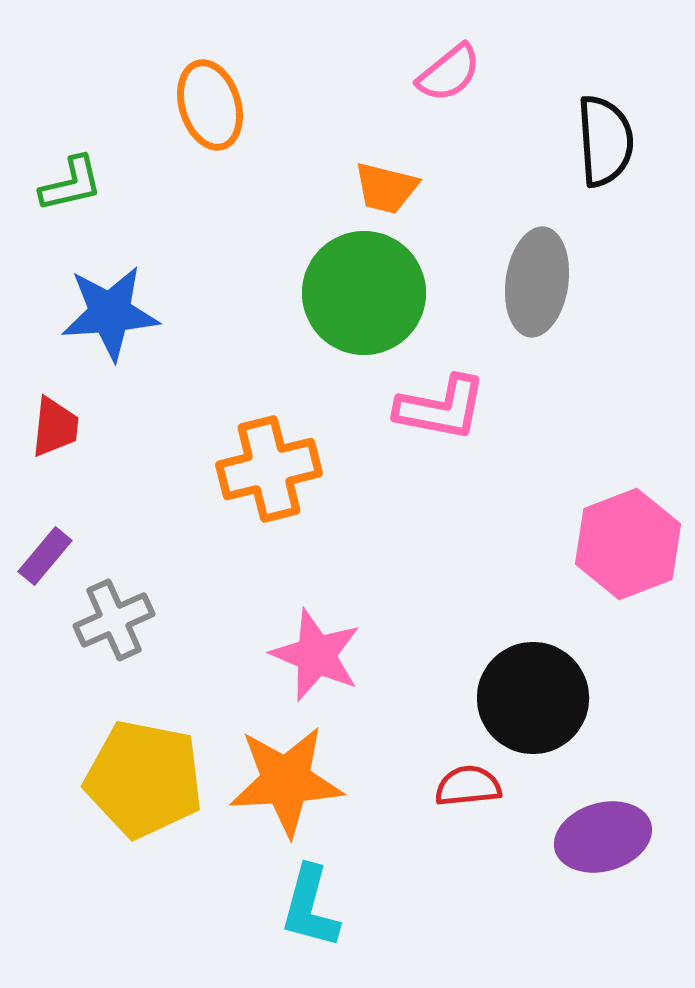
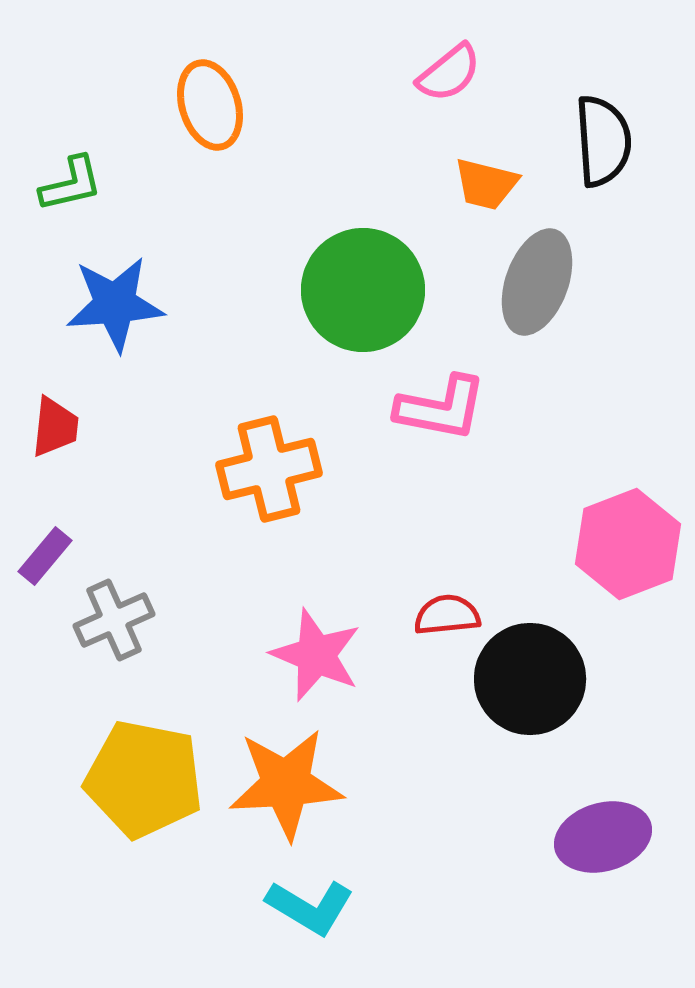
black semicircle: moved 2 px left
orange trapezoid: moved 100 px right, 4 px up
gray ellipse: rotated 12 degrees clockwise
green circle: moved 1 px left, 3 px up
blue star: moved 5 px right, 9 px up
black circle: moved 3 px left, 19 px up
orange star: moved 3 px down
red semicircle: moved 21 px left, 171 px up
cyan L-shape: rotated 74 degrees counterclockwise
